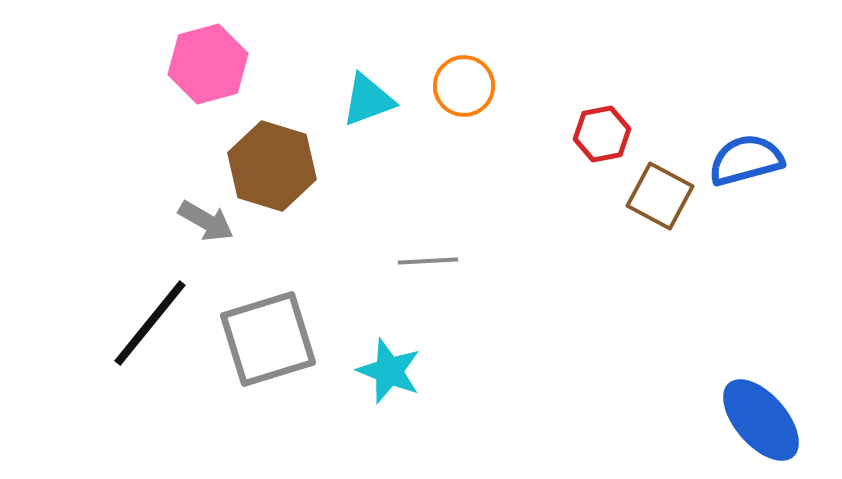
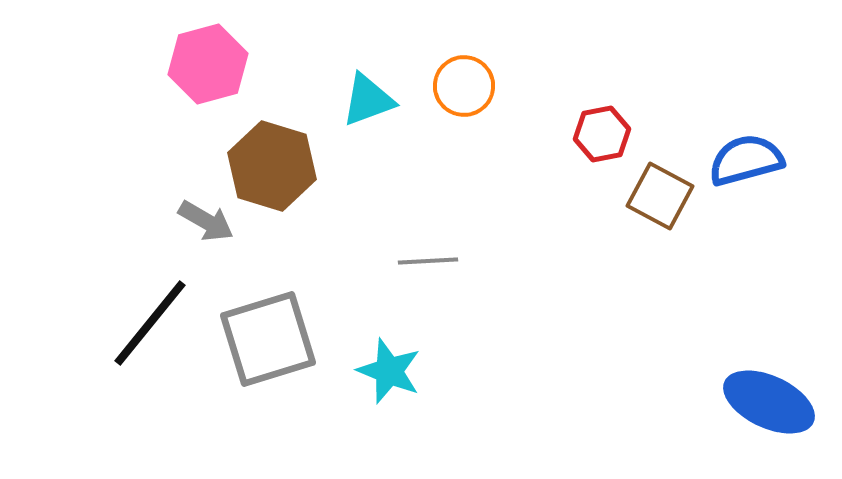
blue ellipse: moved 8 px right, 18 px up; rotated 24 degrees counterclockwise
